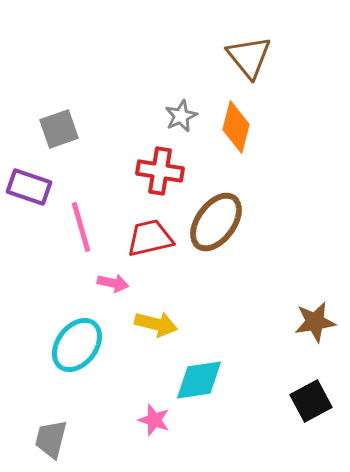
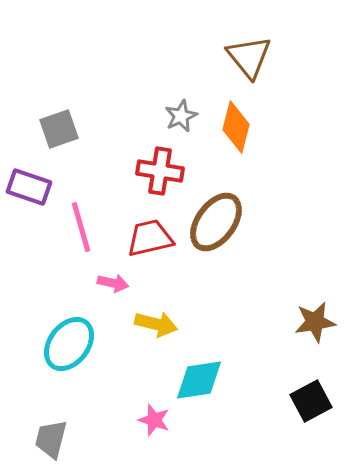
cyan ellipse: moved 8 px left, 1 px up
